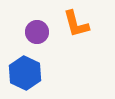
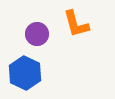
purple circle: moved 2 px down
